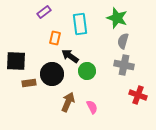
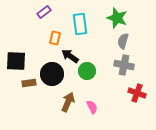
red cross: moved 1 px left, 2 px up
